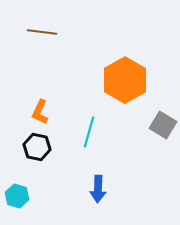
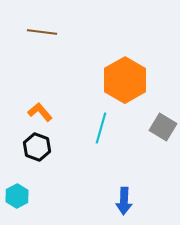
orange L-shape: rotated 115 degrees clockwise
gray square: moved 2 px down
cyan line: moved 12 px right, 4 px up
black hexagon: rotated 8 degrees clockwise
blue arrow: moved 26 px right, 12 px down
cyan hexagon: rotated 15 degrees clockwise
